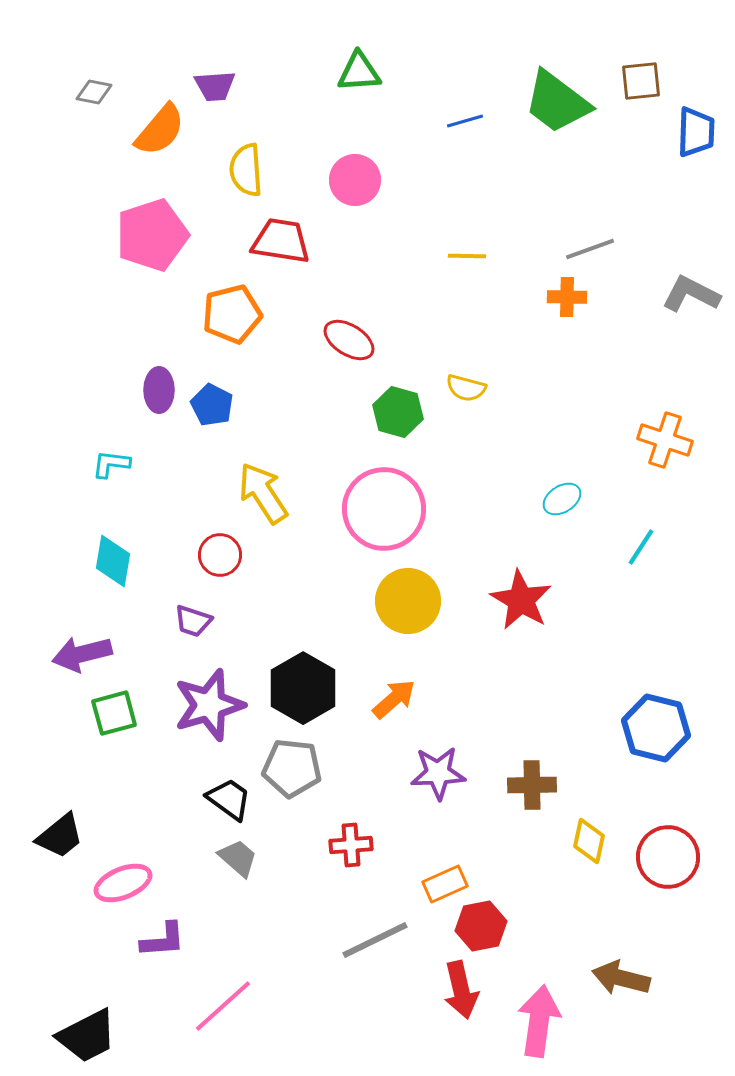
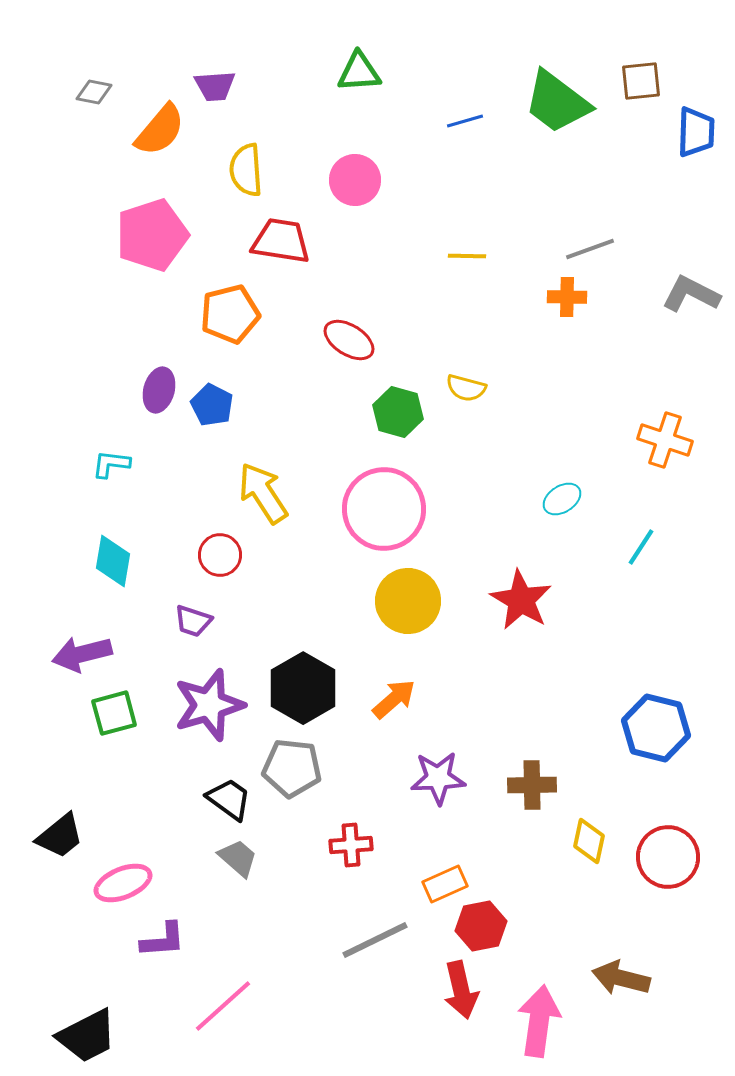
orange pentagon at (232, 314): moved 2 px left
purple ellipse at (159, 390): rotated 15 degrees clockwise
purple star at (438, 773): moved 5 px down
